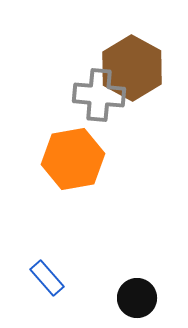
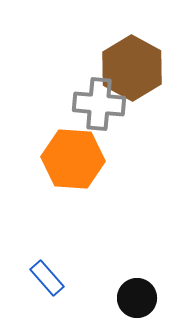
gray cross: moved 9 px down
orange hexagon: rotated 14 degrees clockwise
